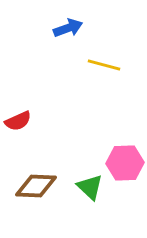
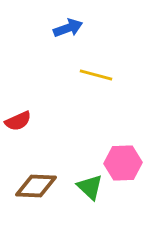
yellow line: moved 8 px left, 10 px down
pink hexagon: moved 2 px left
